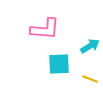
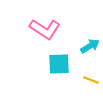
pink L-shape: rotated 28 degrees clockwise
yellow line: moved 1 px right, 1 px down
